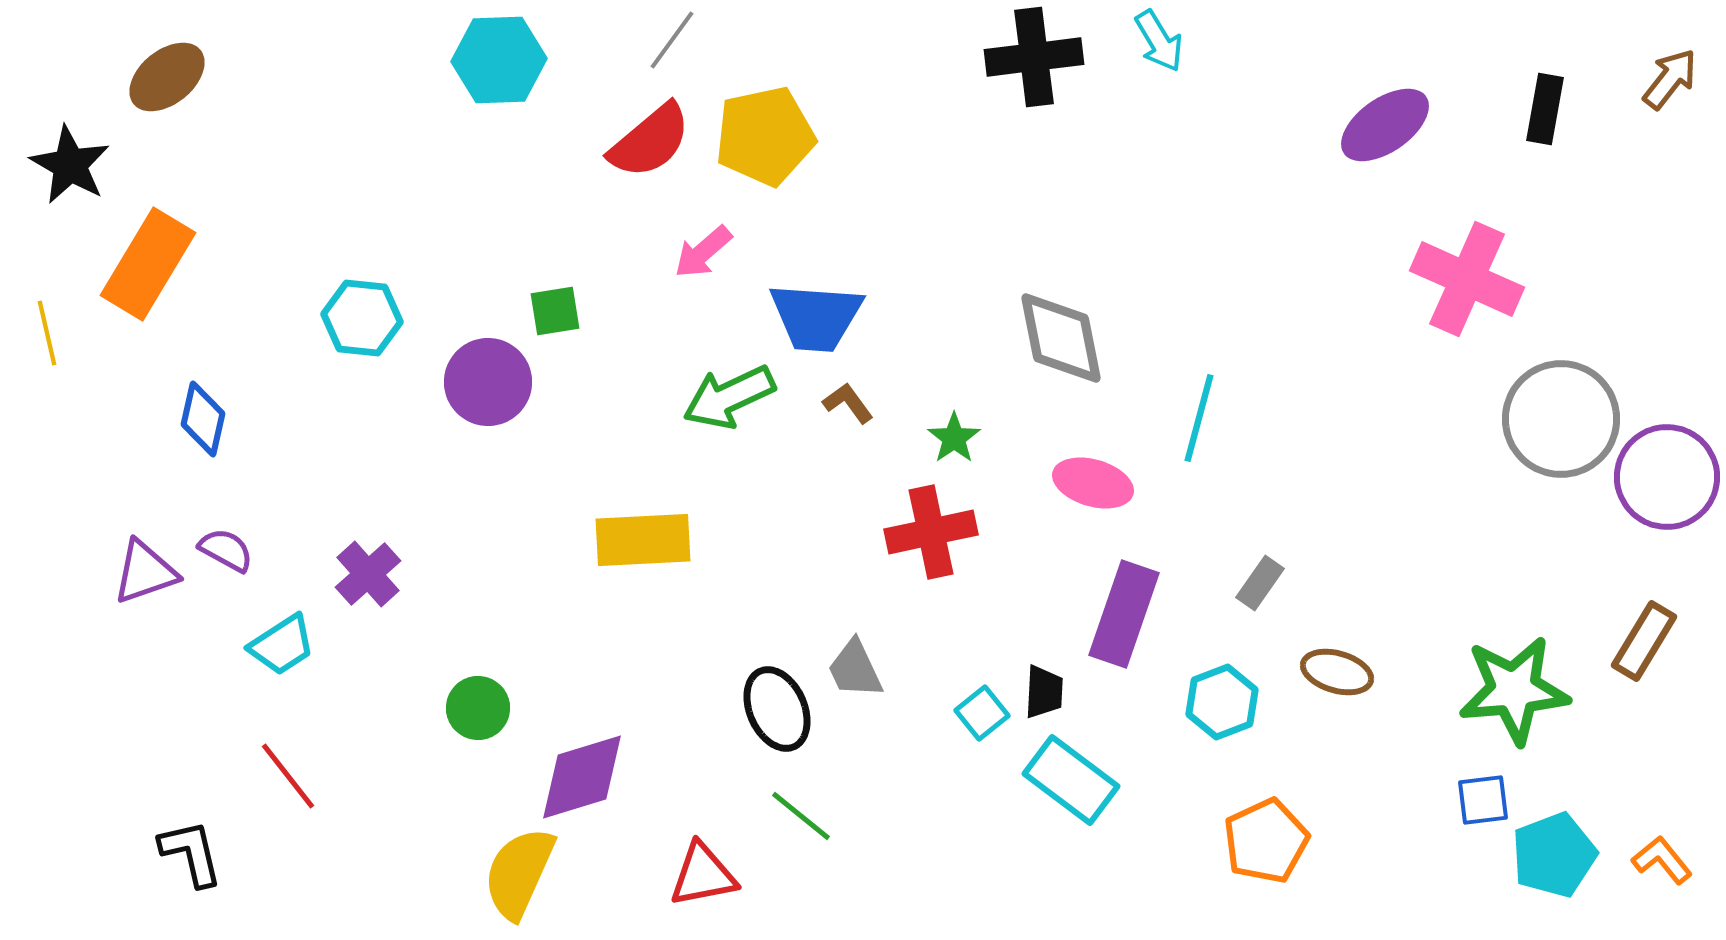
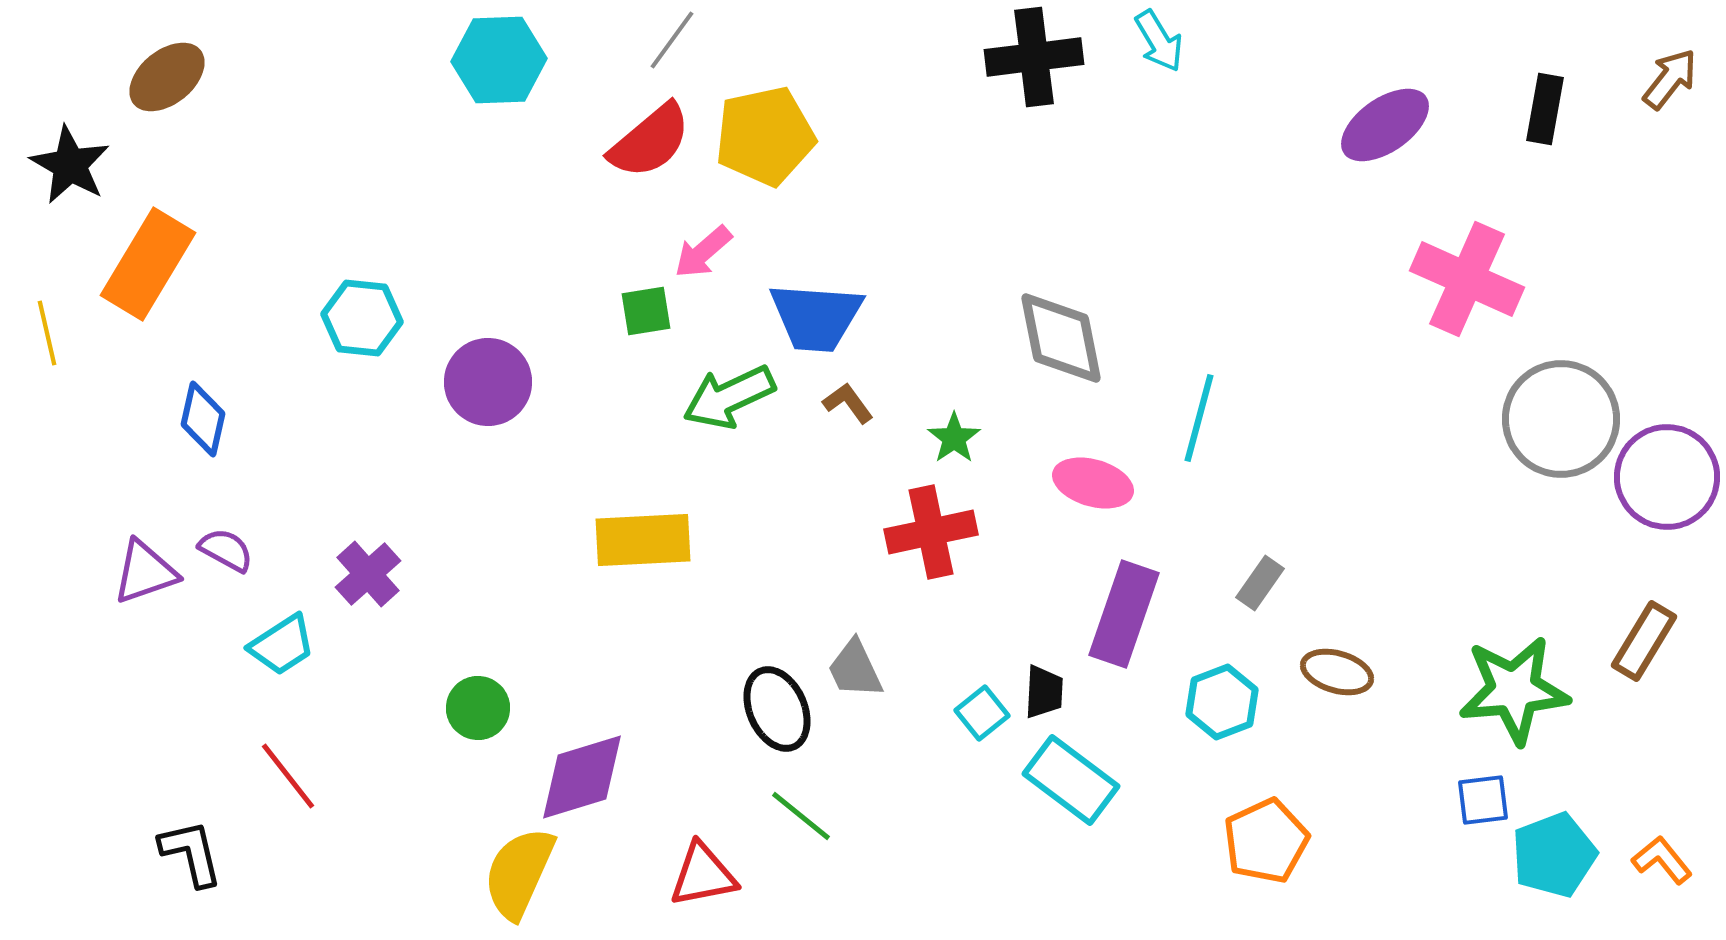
green square at (555, 311): moved 91 px right
